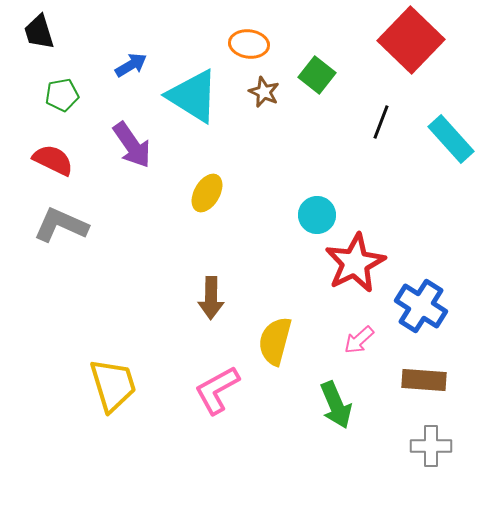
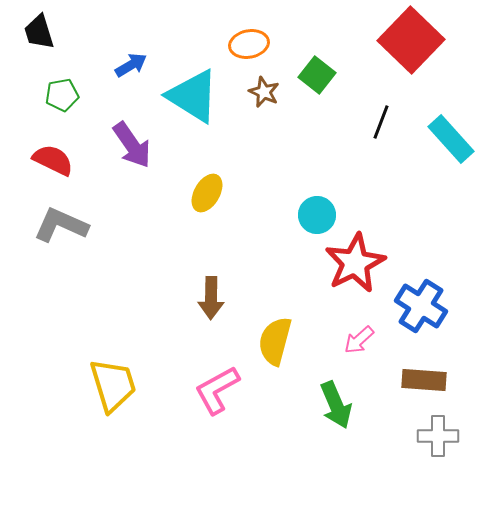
orange ellipse: rotated 18 degrees counterclockwise
gray cross: moved 7 px right, 10 px up
